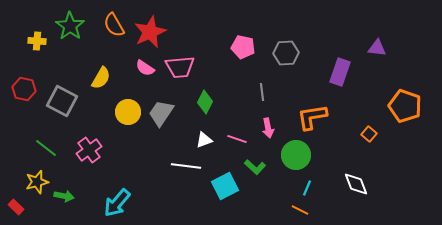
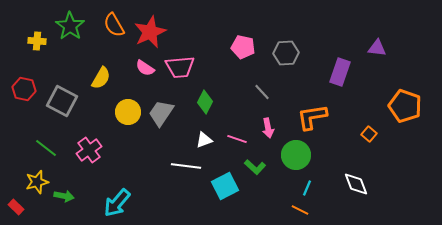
gray line: rotated 36 degrees counterclockwise
